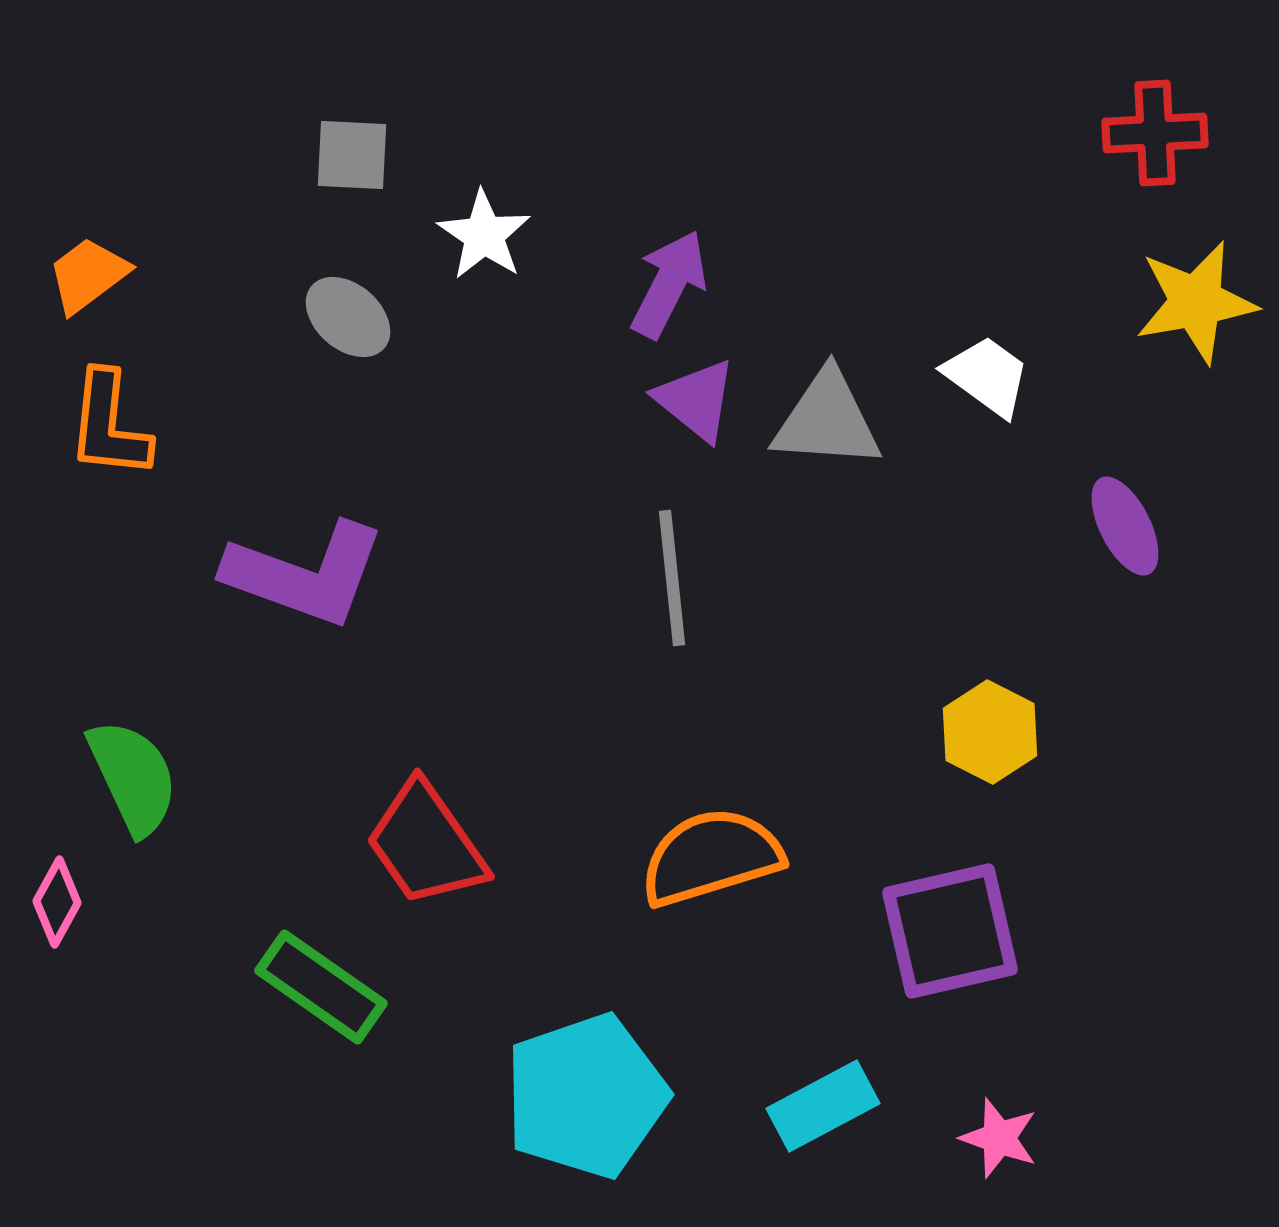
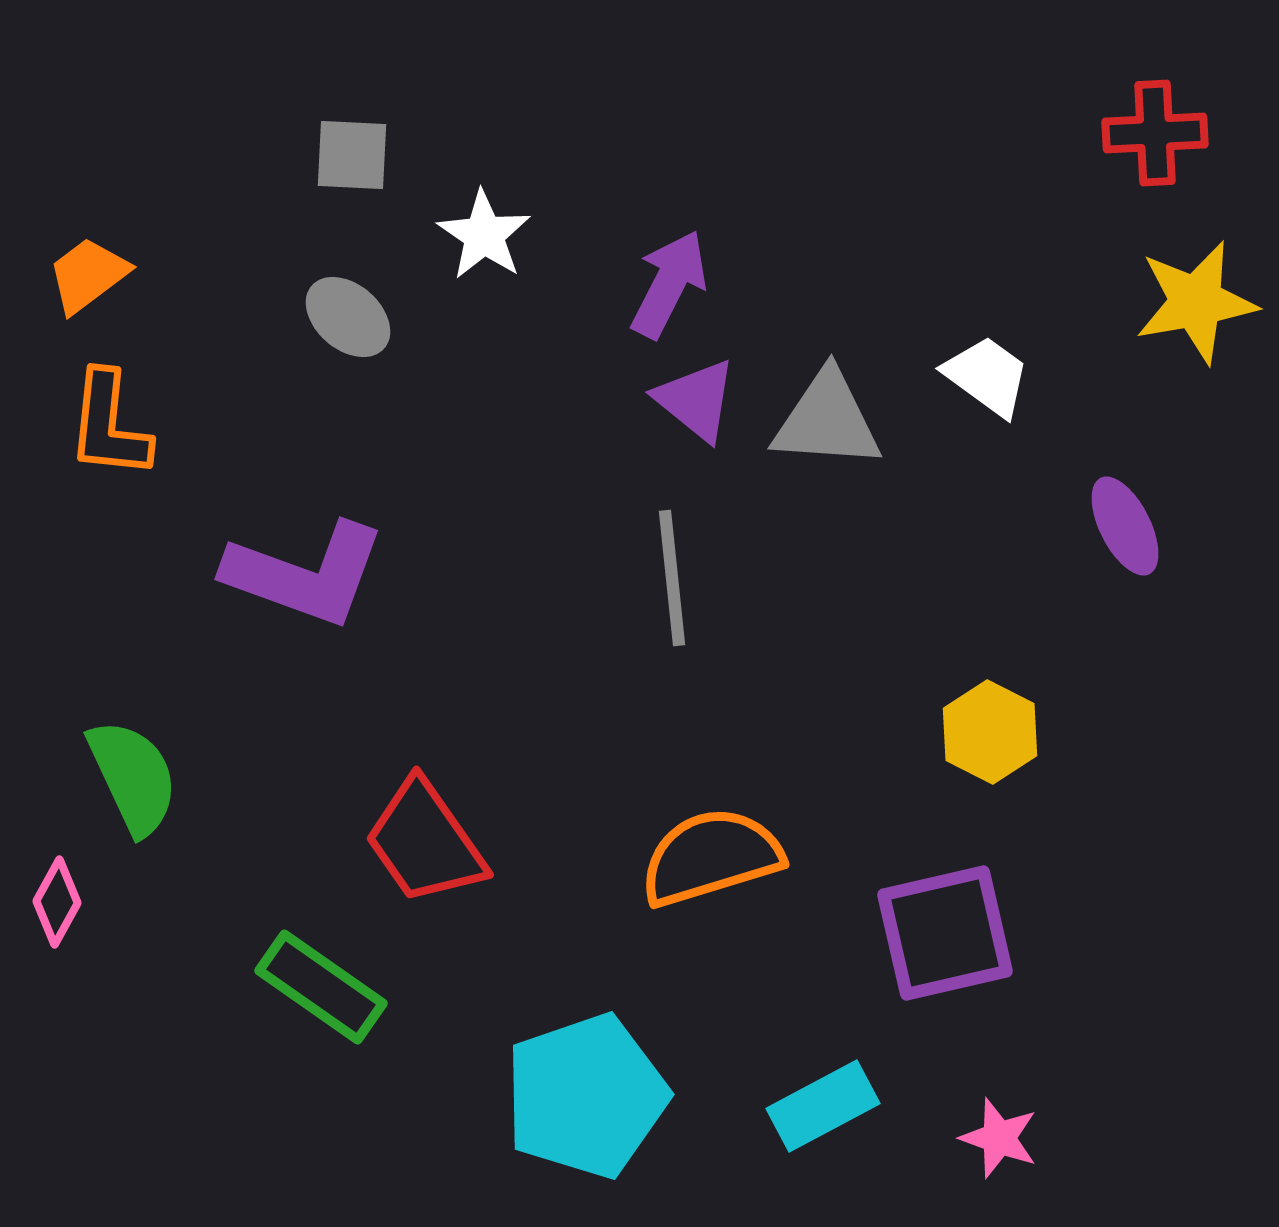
red trapezoid: moved 1 px left, 2 px up
purple square: moved 5 px left, 2 px down
